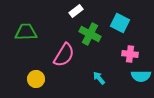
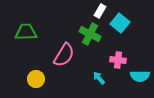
white rectangle: moved 24 px right; rotated 24 degrees counterclockwise
cyan square: rotated 12 degrees clockwise
pink cross: moved 12 px left, 6 px down
cyan semicircle: moved 1 px left
